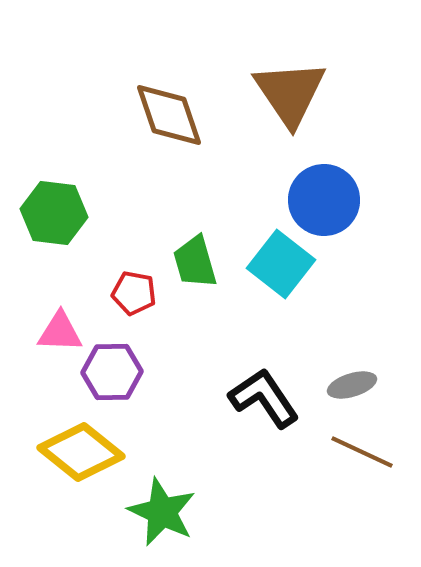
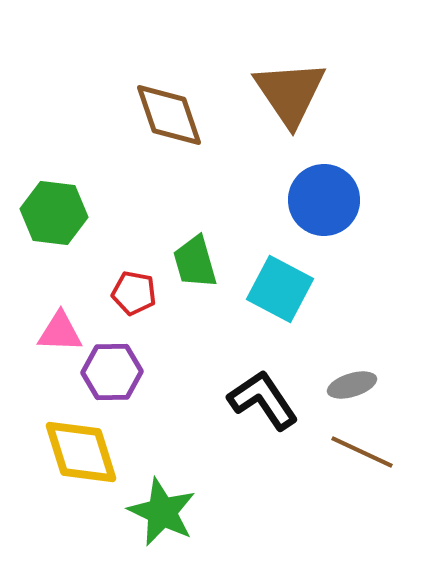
cyan square: moved 1 px left, 25 px down; rotated 10 degrees counterclockwise
black L-shape: moved 1 px left, 2 px down
yellow diamond: rotated 34 degrees clockwise
